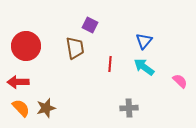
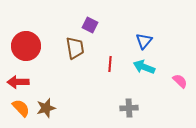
cyan arrow: rotated 15 degrees counterclockwise
